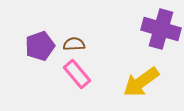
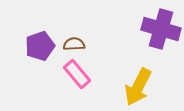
yellow arrow: moved 3 px left, 5 px down; rotated 27 degrees counterclockwise
